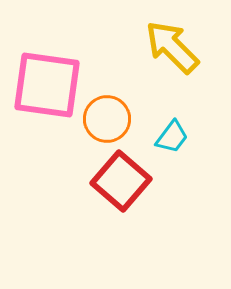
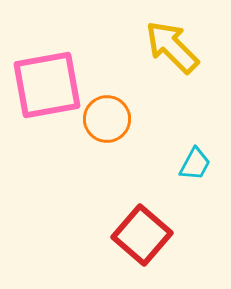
pink square: rotated 18 degrees counterclockwise
cyan trapezoid: moved 23 px right, 27 px down; rotated 9 degrees counterclockwise
red square: moved 21 px right, 54 px down
